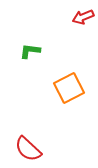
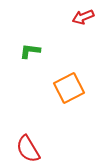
red semicircle: rotated 16 degrees clockwise
